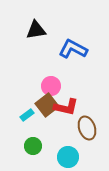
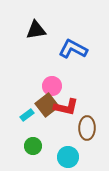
pink circle: moved 1 px right
brown ellipse: rotated 20 degrees clockwise
